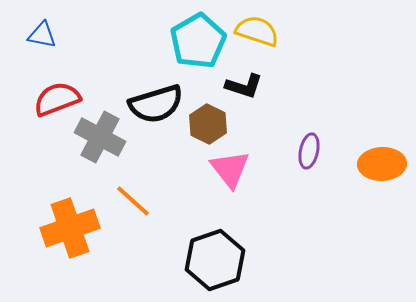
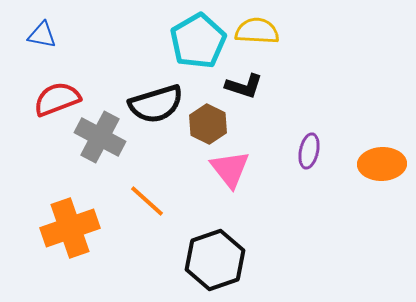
yellow semicircle: rotated 15 degrees counterclockwise
orange line: moved 14 px right
